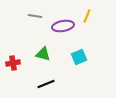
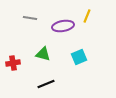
gray line: moved 5 px left, 2 px down
